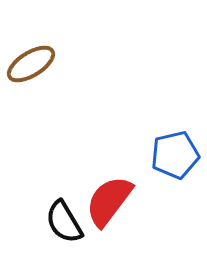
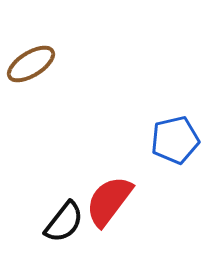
blue pentagon: moved 15 px up
black semicircle: rotated 111 degrees counterclockwise
